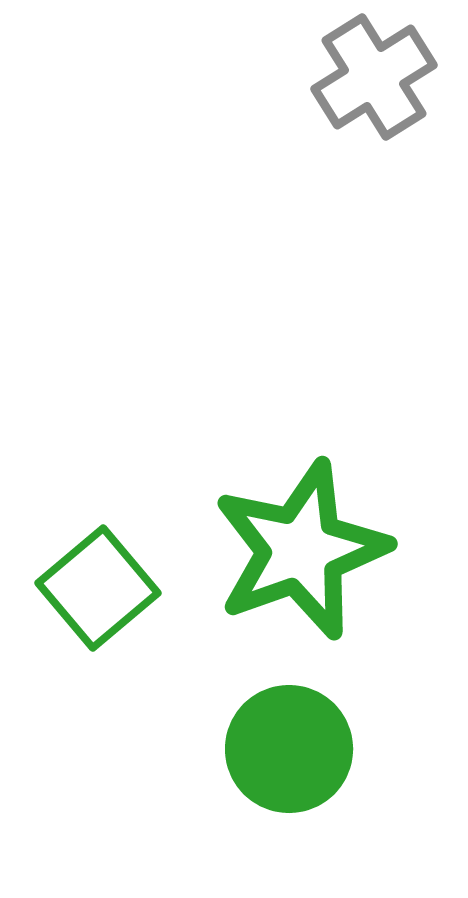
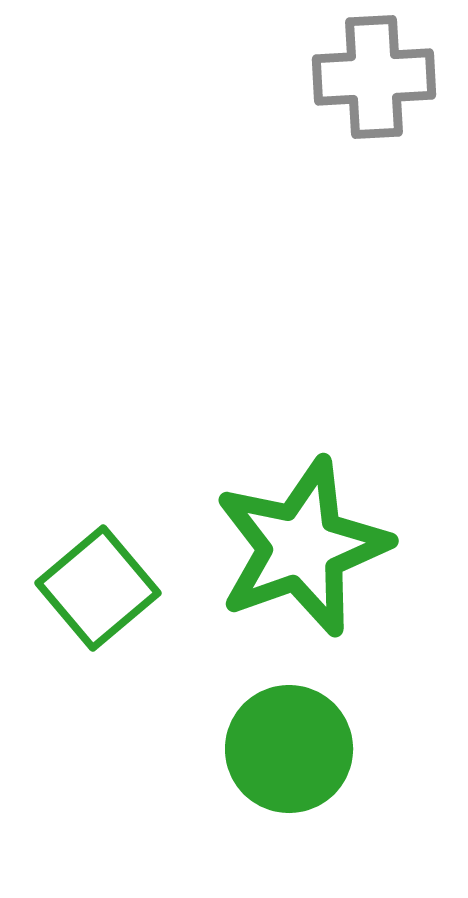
gray cross: rotated 29 degrees clockwise
green star: moved 1 px right, 3 px up
